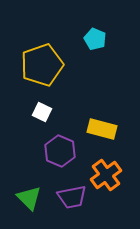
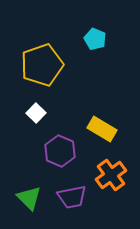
white square: moved 6 px left, 1 px down; rotated 18 degrees clockwise
yellow rectangle: rotated 16 degrees clockwise
orange cross: moved 5 px right
